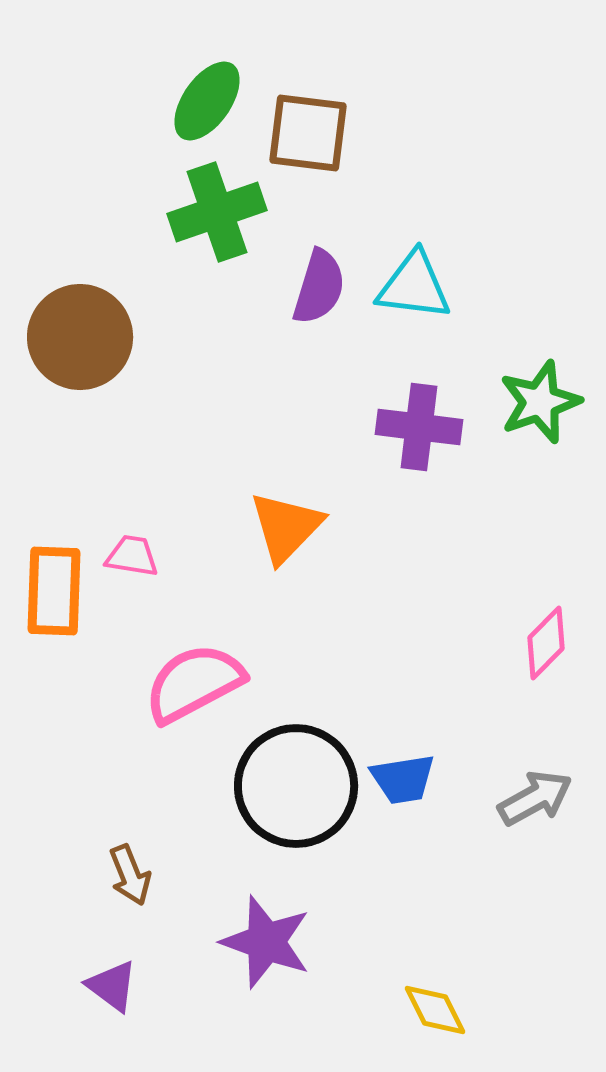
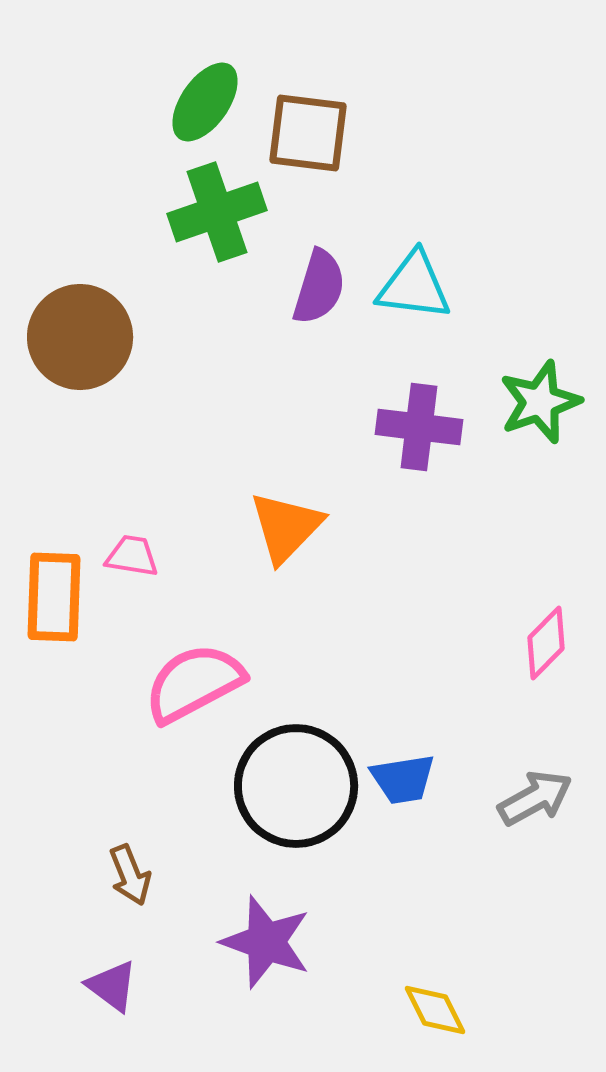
green ellipse: moved 2 px left, 1 px down
orange rectangle: moved 6 px down
